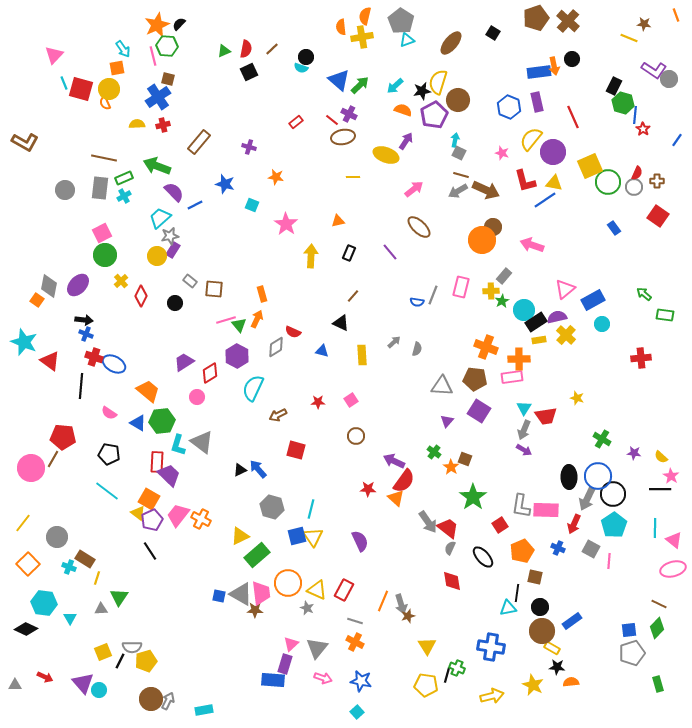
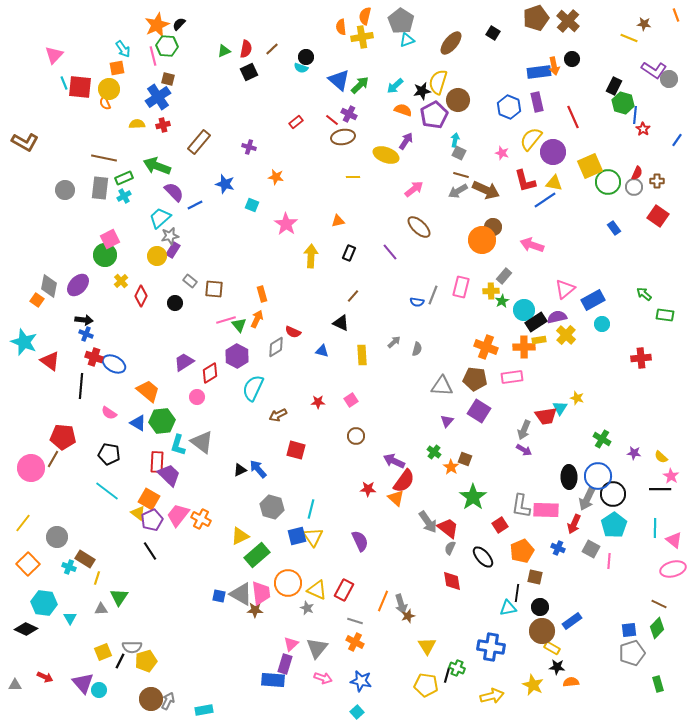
red square at (81, 89): moved 1 px left, 2 px up; rotated 10 degrees counterclockwise
pink square at (102, 233): moved 8 px right, 6 px down
orange cross at (519, 359): moved 5 px right, 12 px up
cyan triangle at (524, 408): moved 36 px right
